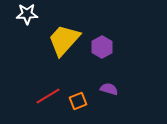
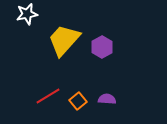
white star: rotated 10 degrees counterclockwise
purple semicircle: moved 2 px left, 10 px down; rotated 12 degrees counterclockwise
orange square: rotated 18 degrees counterclockwise
